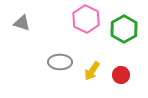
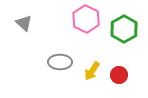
gray triangle: moved 2 px right; rotated 24 degrees clockwise
red circle: moved 2 px left
